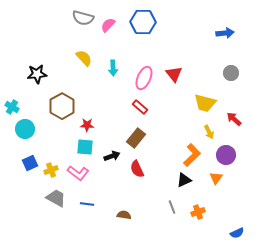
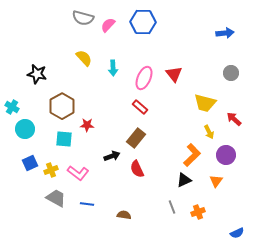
black star: rotated 18 degrees clockwise
cyan square: moved 21 px left, 8 px up
orange triangle: moved 3 px down
